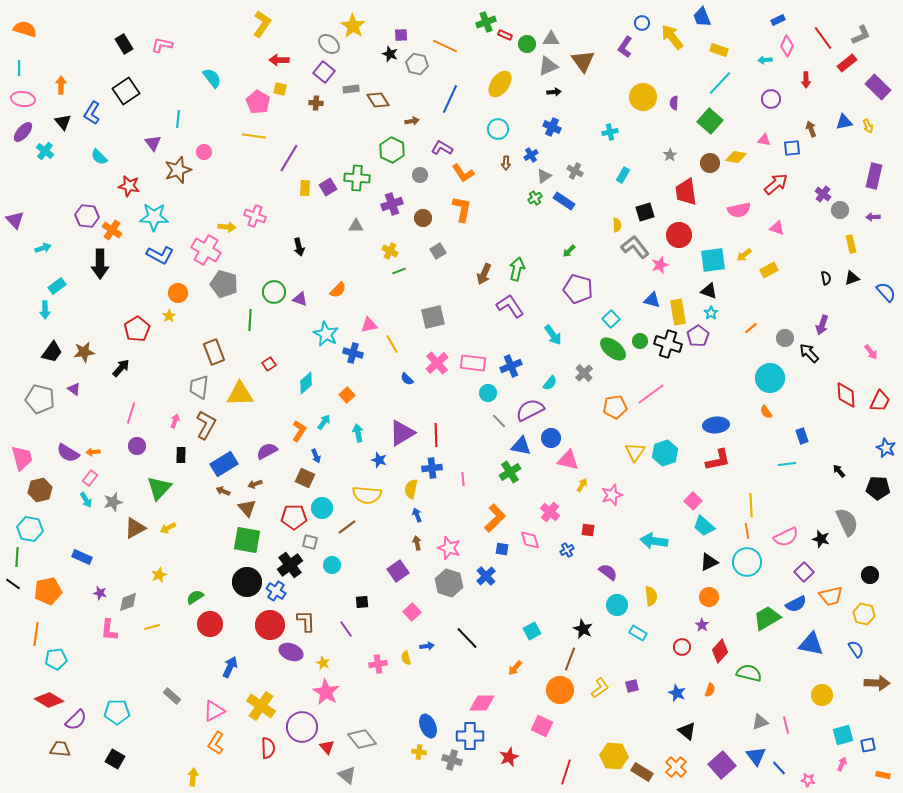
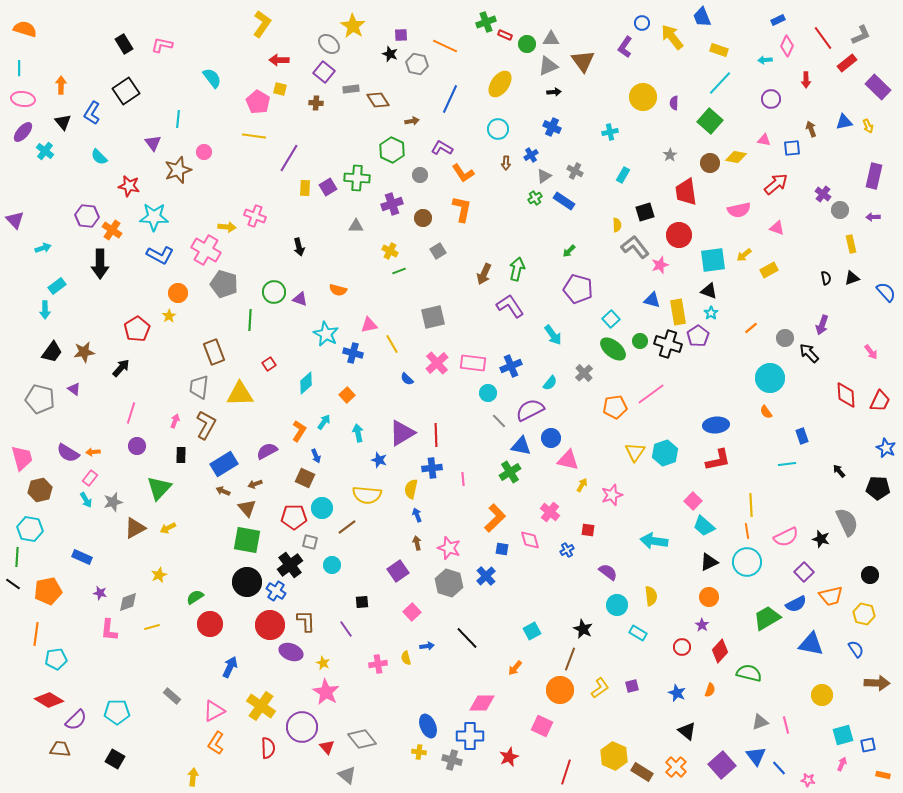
orange semicircle at (338, 290): rotated 60 degrees clockwise
yellow hexagon at (614, 756): rotated 20 degrees clockwise
